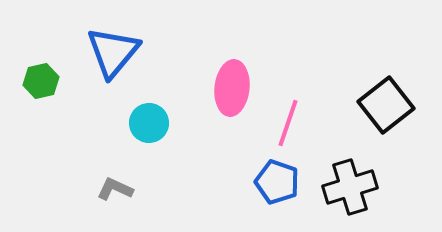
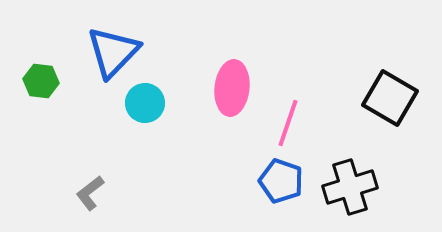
blue triangle: rotated 4 degrees clockwise
green hexagon: rotated 20 degrees clockwise
black square: moved 4 px right, 7 px up; rotated 22 degrees counterclockwise
cyan circle: moved 4 px left, 20 px up
blue pentagon: moved 4 px right, 1 px up
gray L-shape: moved 25 px left, 4 px down; rotated 63 degrees counterclockwise
